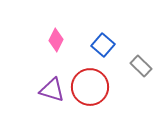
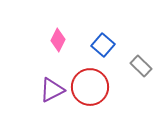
pink diamond: moved 2 px right
purple triangle: rotated 44 degrees counterclockwise
